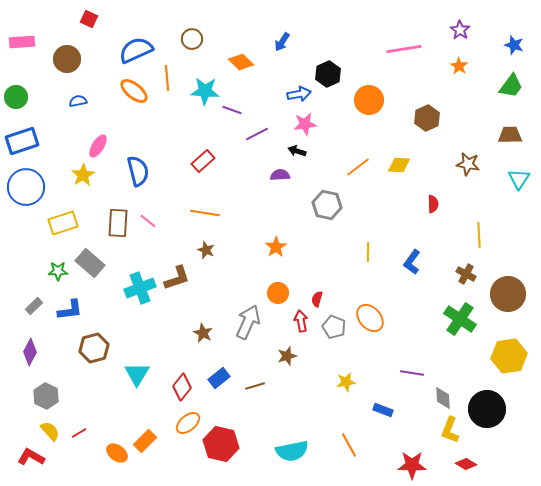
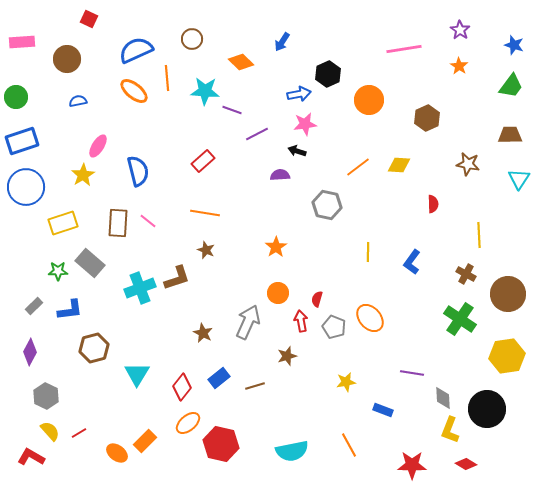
yellow hexagon at (509, 356): moved 2 px left
